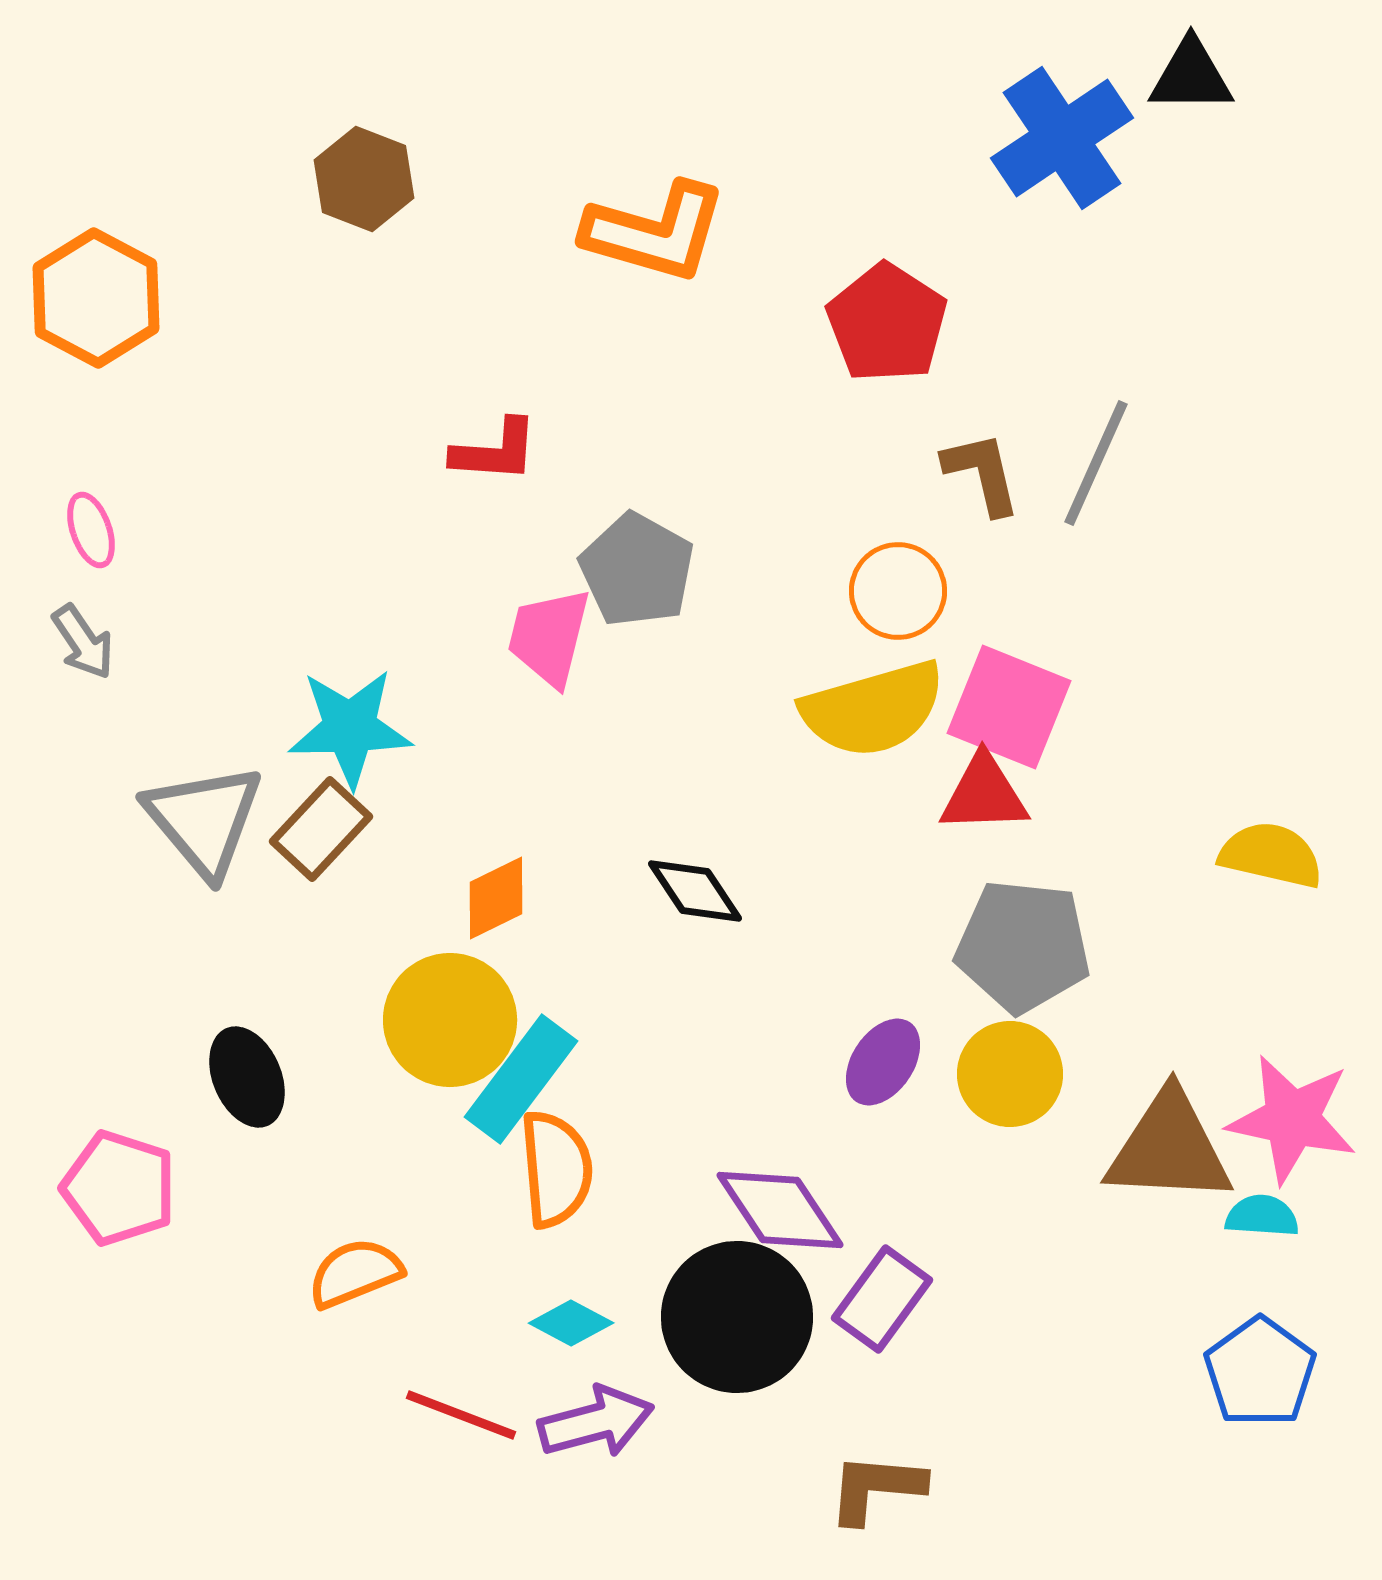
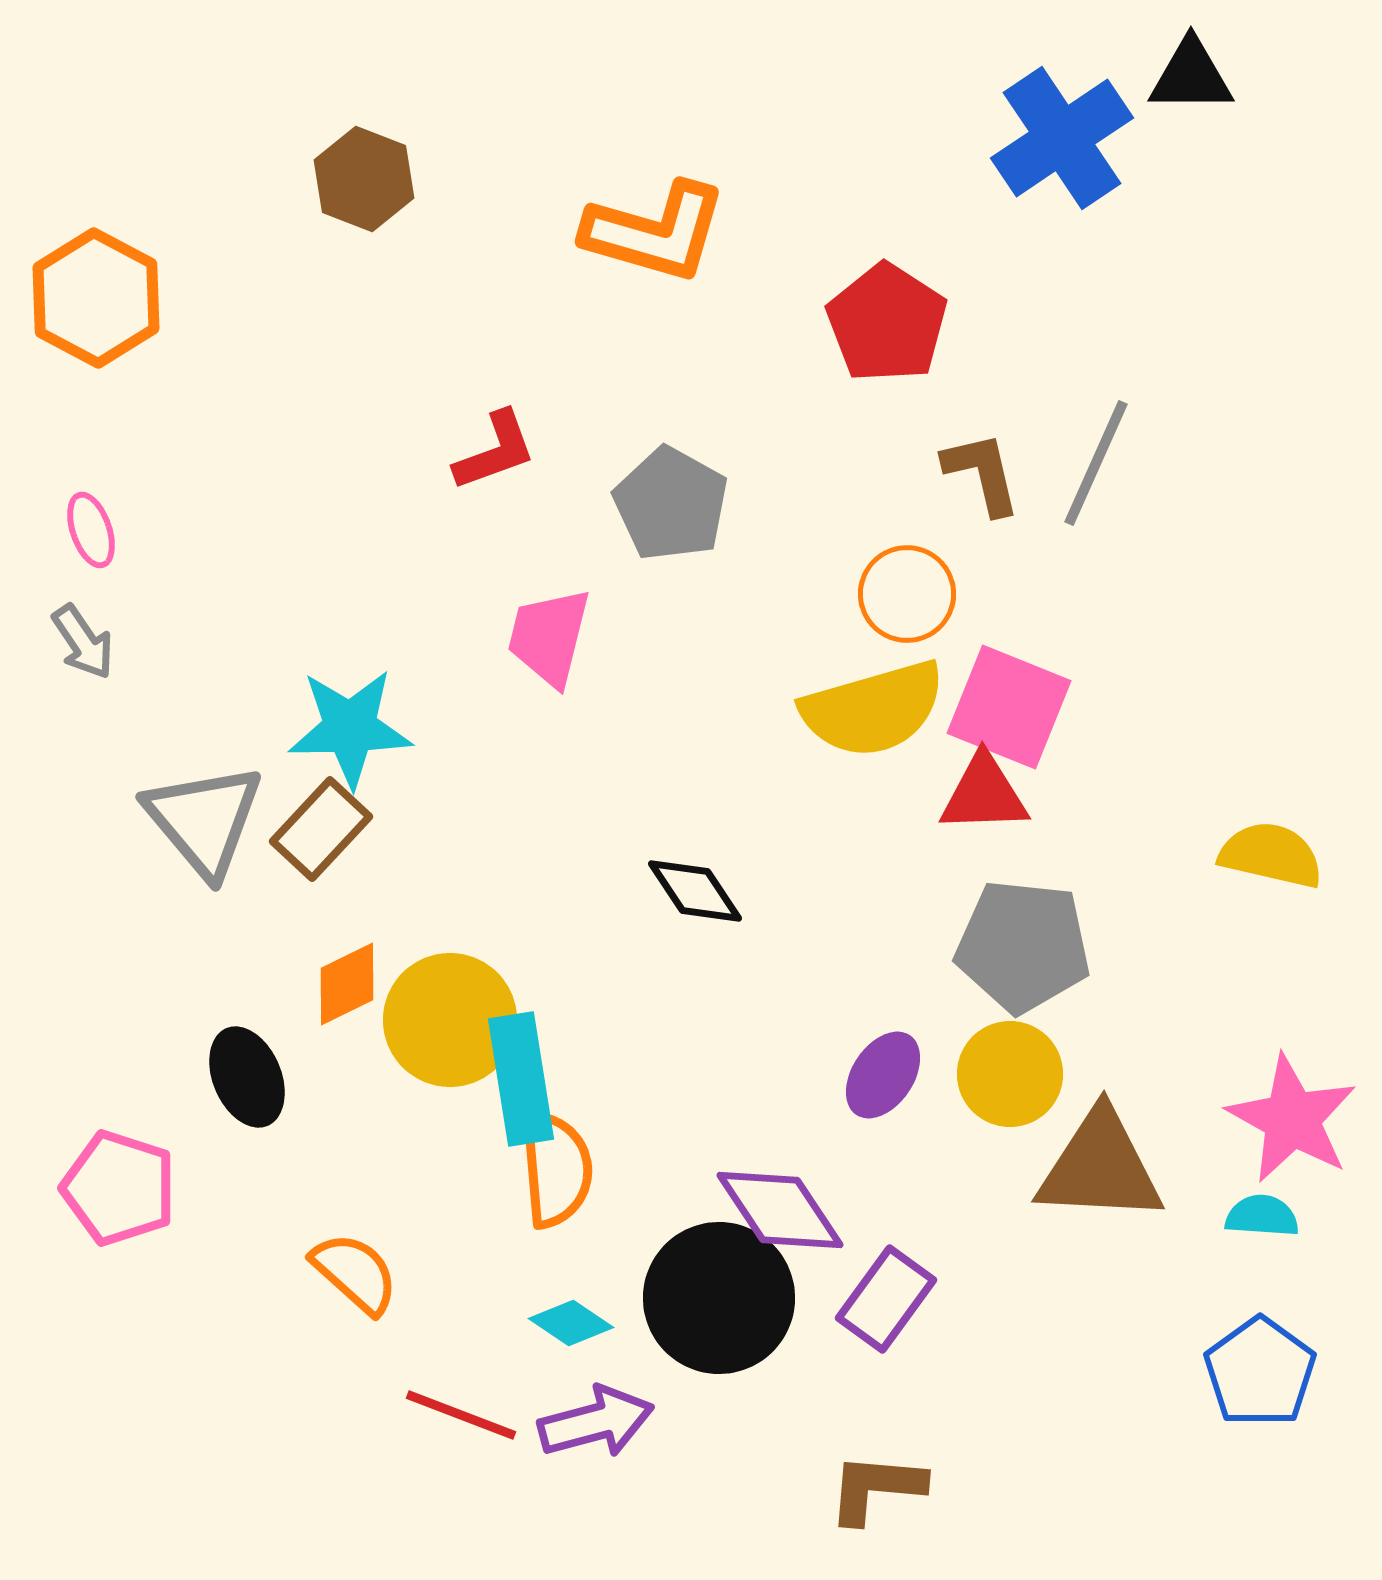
red L-shape at (495, 451): rotated 24 degrees counterclockwise
gray pentagon at (637, 570): moved 34 px right, 66 px up
orange circle at (898, 591): moved 9 px right, 3 px down
orange diamond at (496, 898): moved 149 px left, 86 px down
purple ellipse at (883, 1062): moved 13 px down
cyan rectangle at (521, 1079): rotated 46 degrees counterclockwise
pink star at (1292, 1119): rotated 17 degrees clockwise
brown triangle at (1169, 1148): moved 69 px left, 19 px down
orange semicircle at (355, 1273): rotated 64 degrees clockwise
purple rectangle at (882, 1299): moved 4 px right
black circle at (737, 1317): moved 18 px left, 19 px up
cyan diamond at (571, 1323): rotated 6 degrees clockwise
